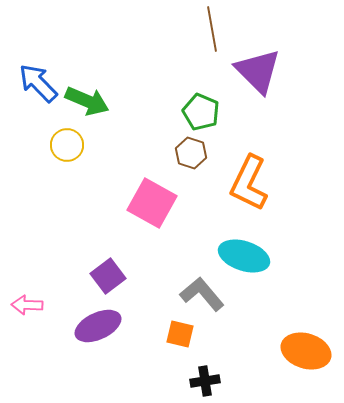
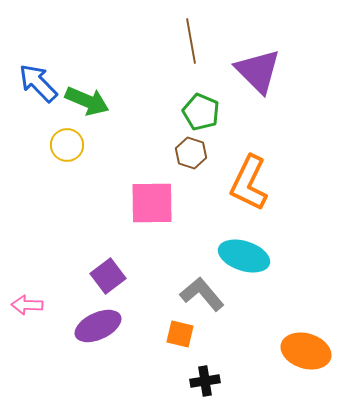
brown line: moved 21 px left, 12 px down
pink square: rotated 30 degrees counterclockwise
